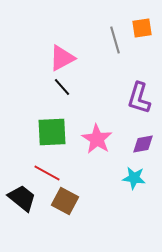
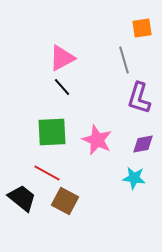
gray line: moved 9 px right, 20 px down
pink star: moved 1 px down; rotated 8 degrees counterclockwise
